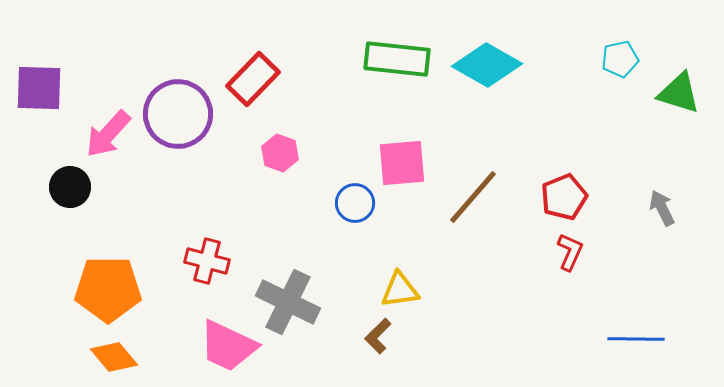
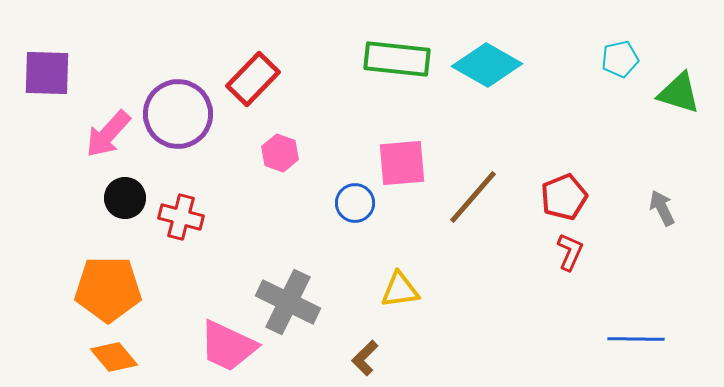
purple square: moved 8 px right, 15 px up
black circle: moved 55 px right, 11 px down
red cross: moved 26 px left, 44 px up
brown L-shape: moved 13 px left, 22 px down
